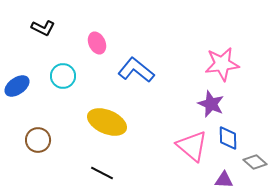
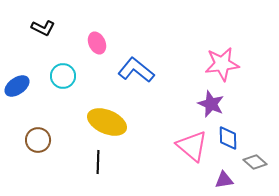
black line: moved 4 px left, 11 px up; rotated 65 degrees clockwise
purple triangle: rotated 12 degrees counterclockwise
